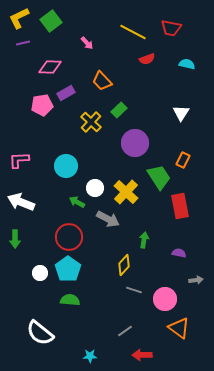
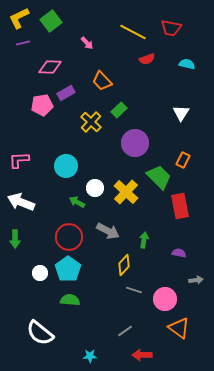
green trapezoid at (159, 177): rotated 12 degrees counterclockwise
gray arrow at (108, 219): moved 12 px down
